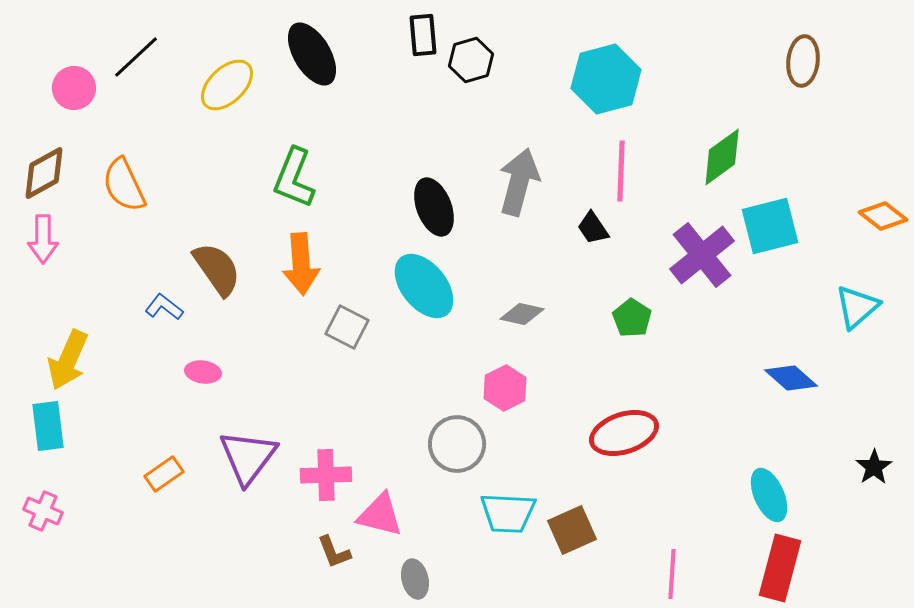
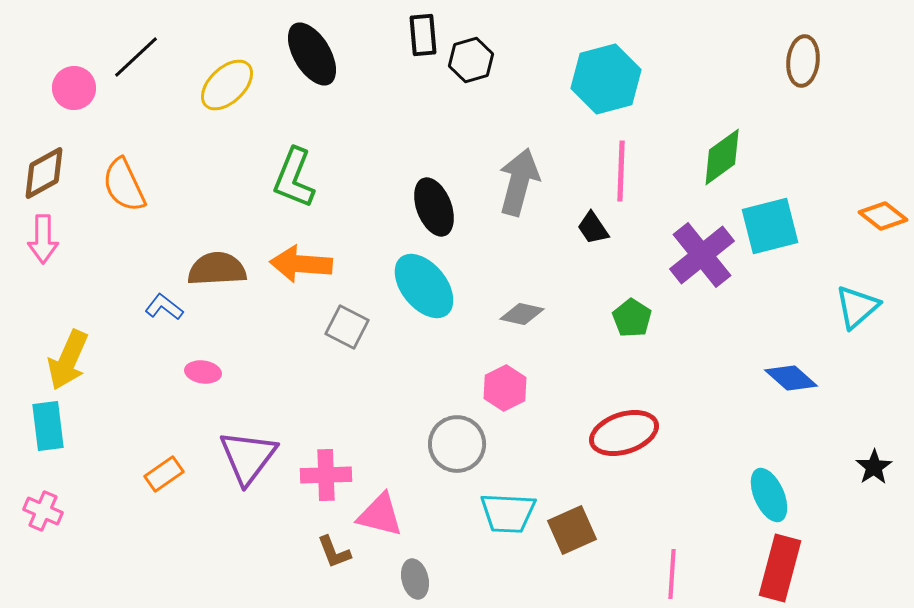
orange arrow at (301, 264): rotated 98 degrees clockwise
brown semicircle at (217, 269): rotated 58 degrees counterclockwise
